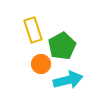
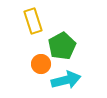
yellow rectangle: moved 9 px up
cyan arrow: moved 2 px left
